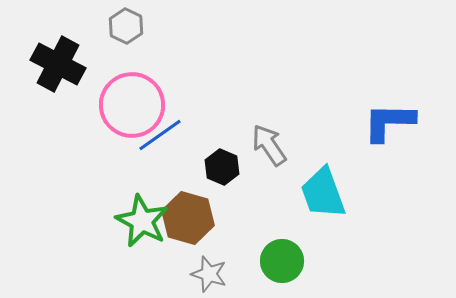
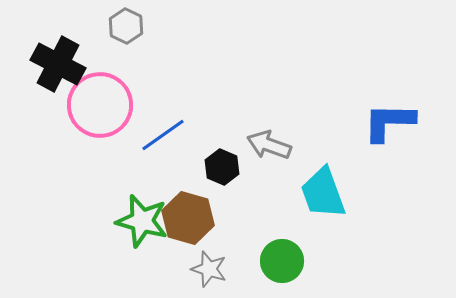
pink circle: moved 32 px left
blue line: moved 3 px right
gray arrow: rotated 36 degrees counterclockwise
green star: rotated 12 degrees counterclockwise
gray star: moved 5 px up
